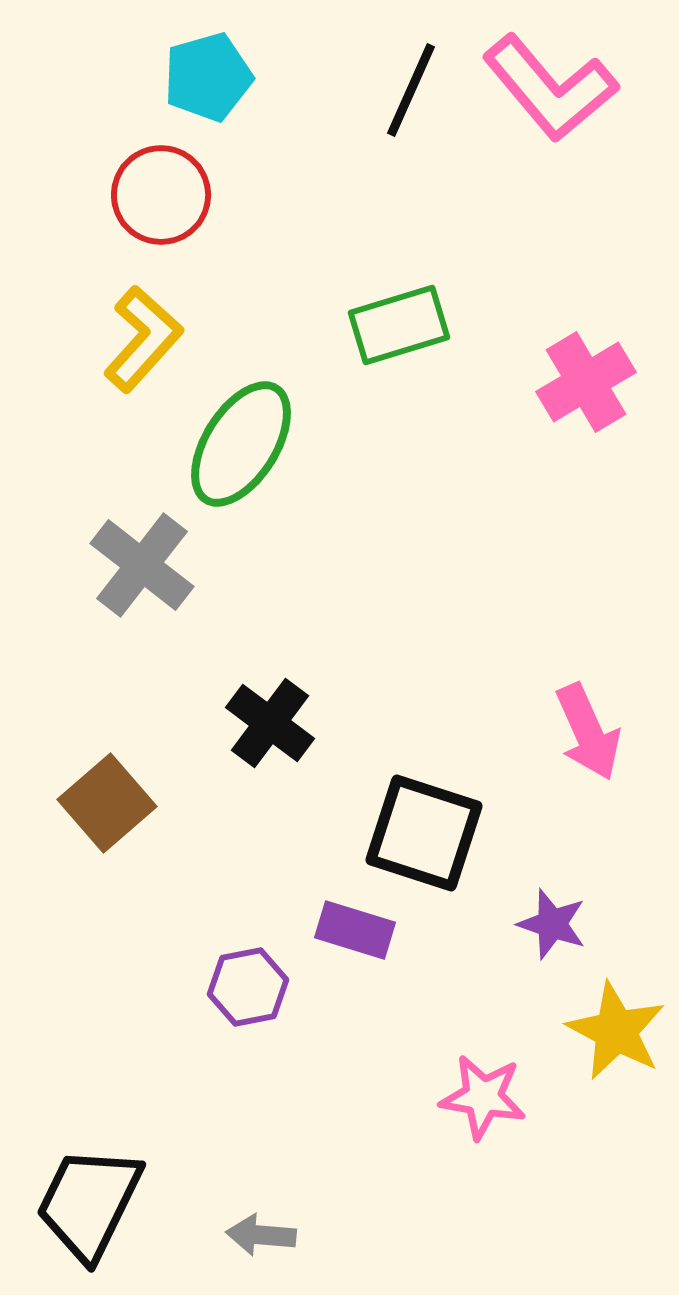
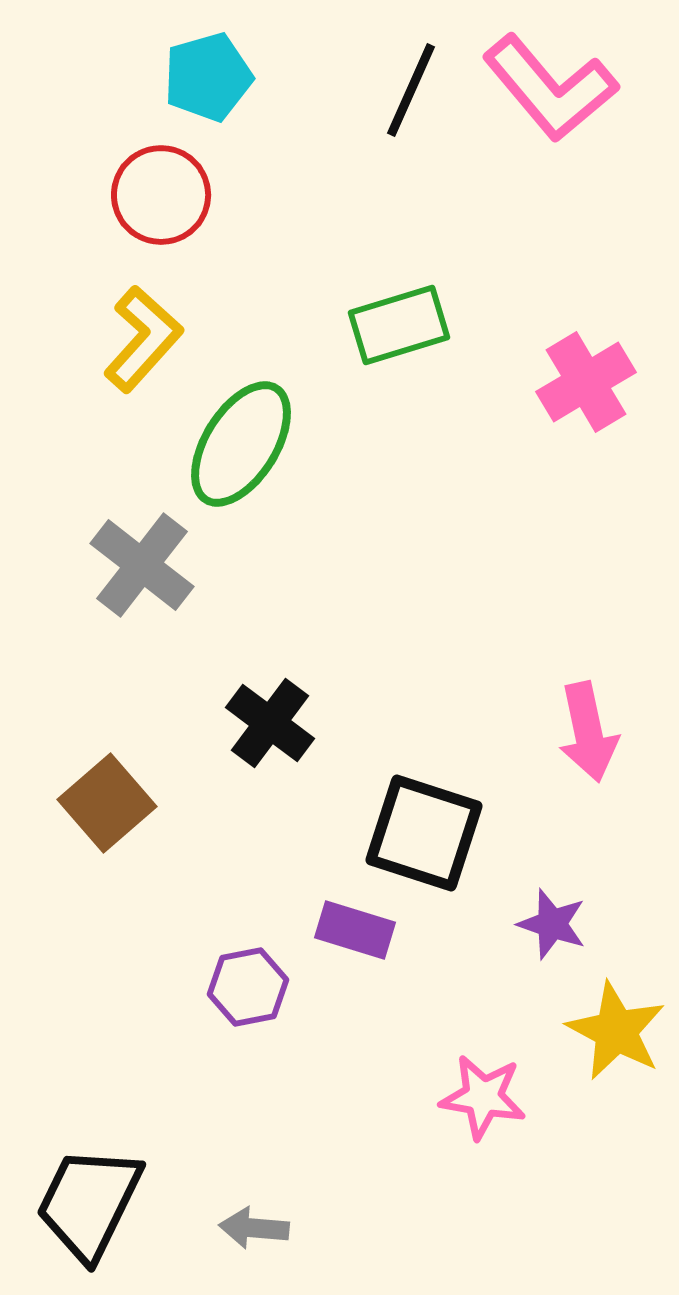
pink arrow: rotated 12 degrees clockwise
gray arrow: moved 7 px left, 7 px up
